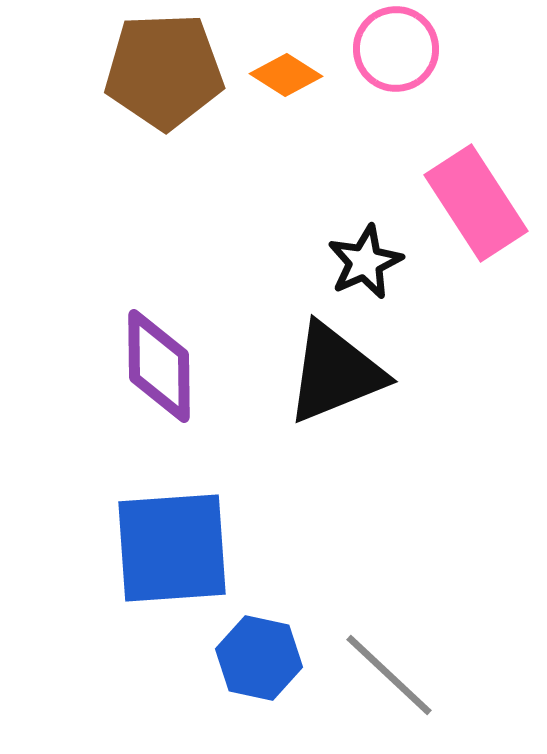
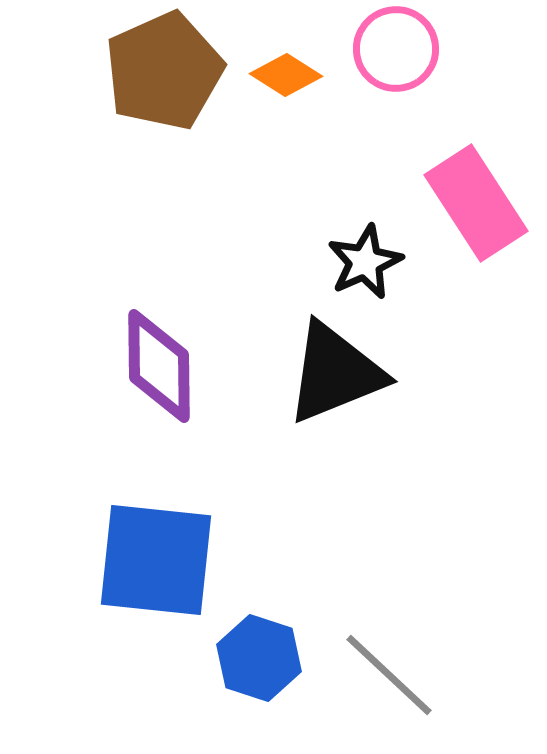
brown pentagon: rotated 22 degrees counterclockwise
blue square: moved 16 px left, 12 px down; rotated 10 degrees clockwise
blue hexagon: rotated 6 degrees clockwise
